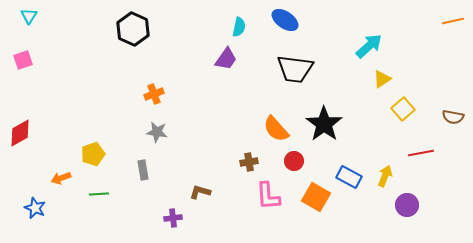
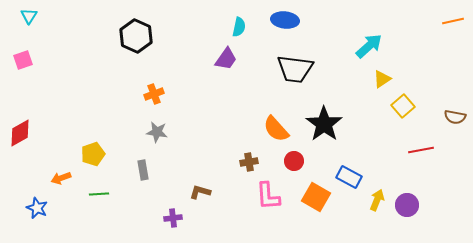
blue ellipse: rotated 28 degrees counterclockwise
black hexagon: moved 3 px right, 7 px down
yellow square: moved 3 px up
brown semicircle: moved 2 px right
red line: moved 3 px up
yellow arrow: moved 8 px left, 24 px down
blue star: moved 2 px right
